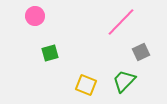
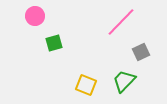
green square: moved 4 px right, 10 px up
